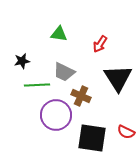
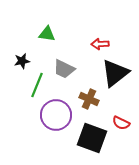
green triangle: moved 12 px left
red arrow: rotated 54 degrees clockwise
gray trapezoid: moved 3 px up
black triangle: moved 3 px left, 5 px up; rotated 24 degrees clockwise
green line: rotated 65 degrees counterclockwise
brown cross: moved 8 px right, 3 px down
red semicircle: moved 5 px left, 9 px up
black square: rotated 12 degrees clockwise
